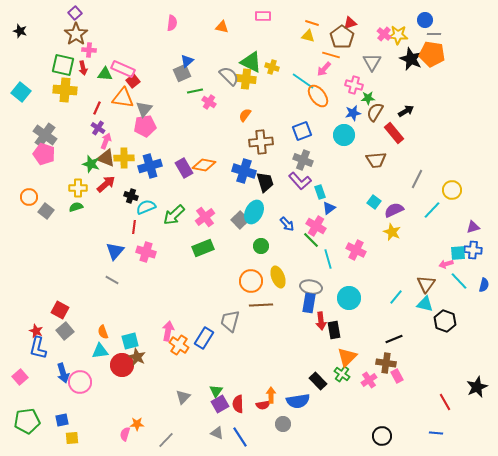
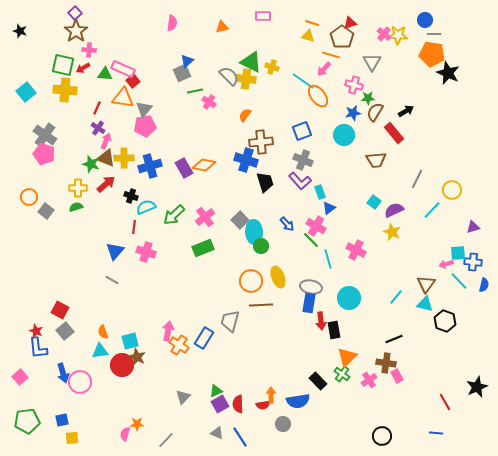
orange triangle at (222, 27): rotated 24 degrees counterclockwise
brown star at (76, 34): moved 3 px up
black star at (411, 59): moved 37 px right, 14 px down
red arrow at (83, 68): rotated 72 degrees clockwise
cyan square at (21, 92): moved 5 px right; rotated 12 degrees clockwise
blue cross at (244, 171): moved 2 px right, 11 px up
cyan ellipse at (254, 212): moved 20 px down; rotated 30 degrees counterclockwise
blue cross at (473, 250): moved 12 px down
blue L-shape at (38, 348): rotated 20 degrees counterclockwise
green triangle at (216, 391): rotated 32 degrees clockwise
